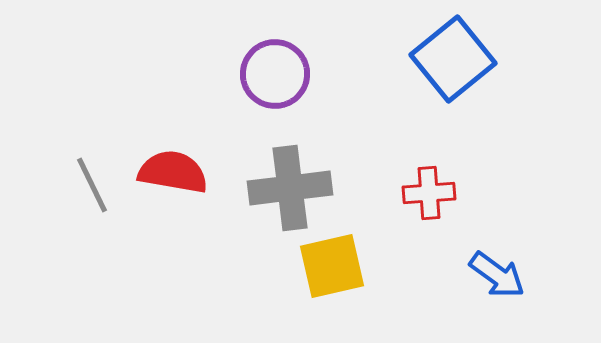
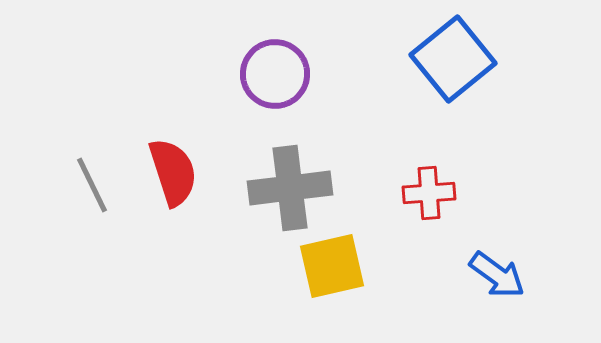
red semicircle: rotated 62 degrees clockwise
